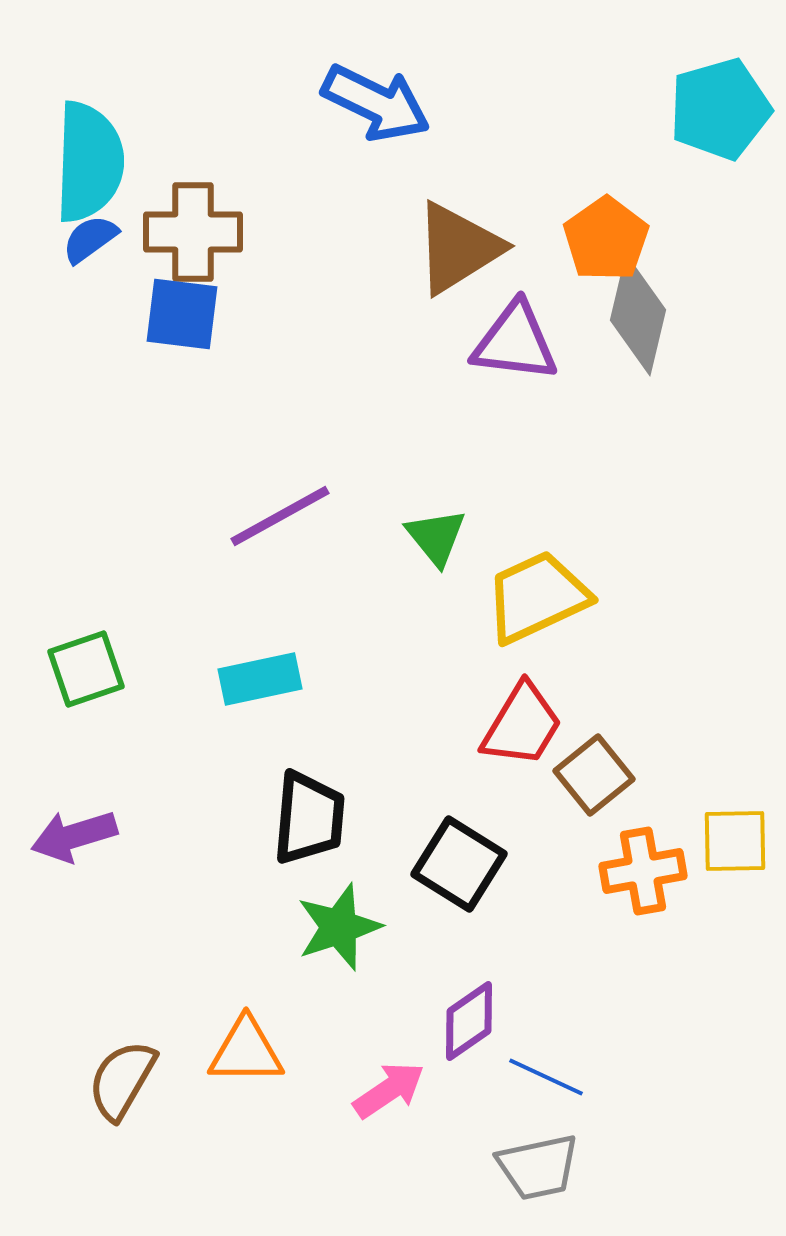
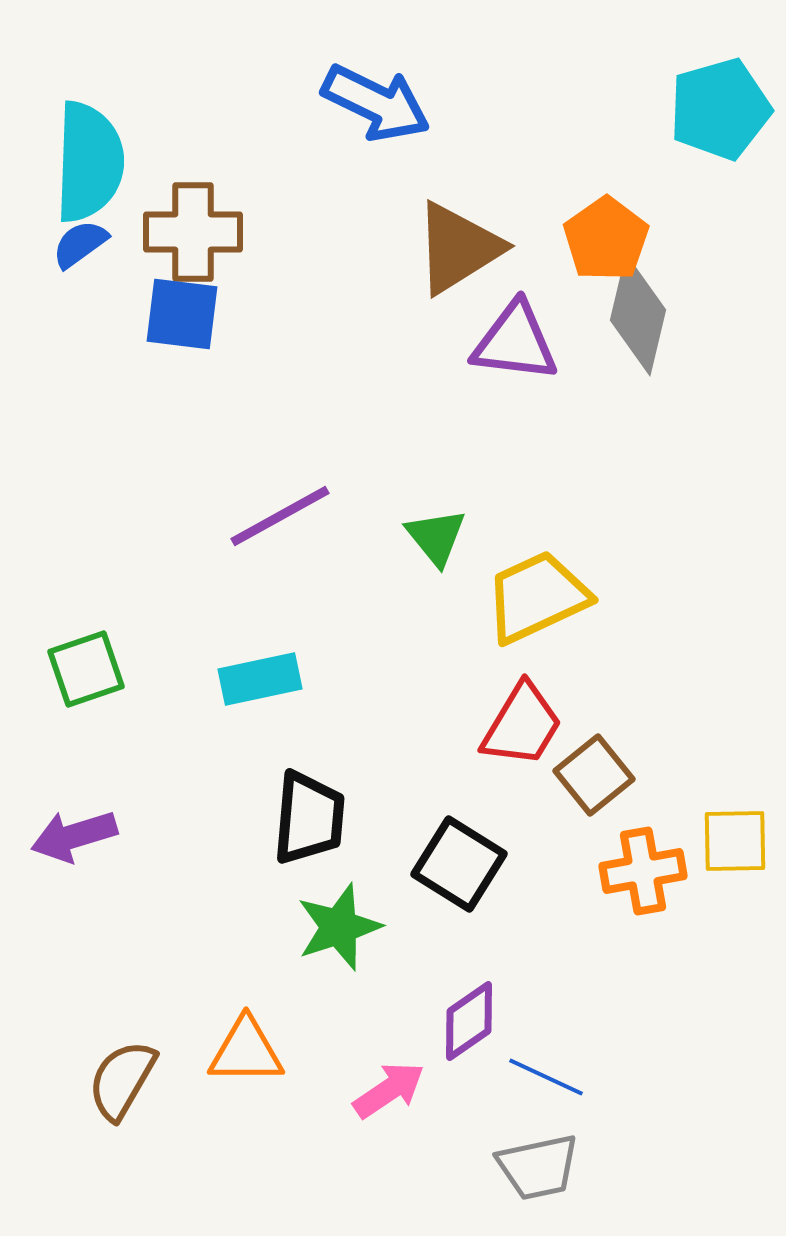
blue semicircle: moved 10 px left, 5 px down
